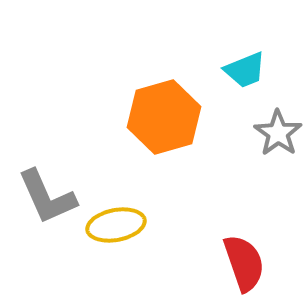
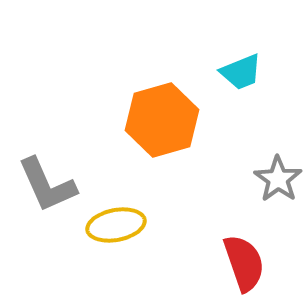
cyan trapezoid: moved 4 px left, 2 px down
orange hexagon: moved 2 px left, 3 px down
gray star: moved 46 px down
gray L-shape: moved 12 px up
